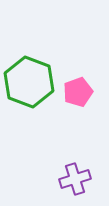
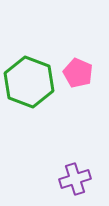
pink pentagon: moved 19 px up; rotated 28 degrees counterclockwise
